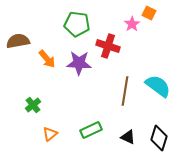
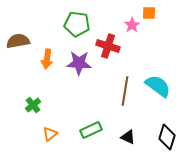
orange square: rotated 24 degrees counterclockwise
pink star: moved 1 px down
orange arrow: rotated 48 degrees clockwise
black diamond: moved 8 px right, 1 px up
